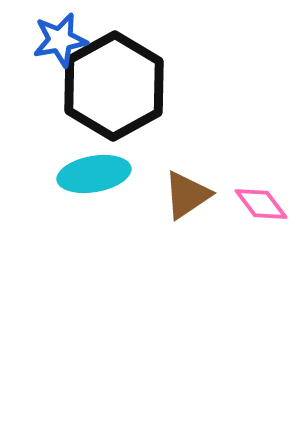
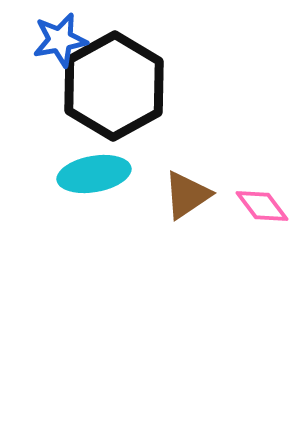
pink diamond: moved 1 px right, 2 px down
